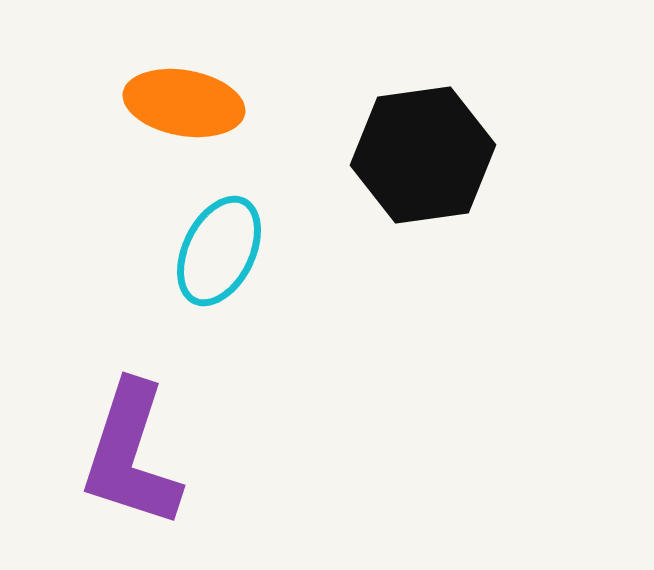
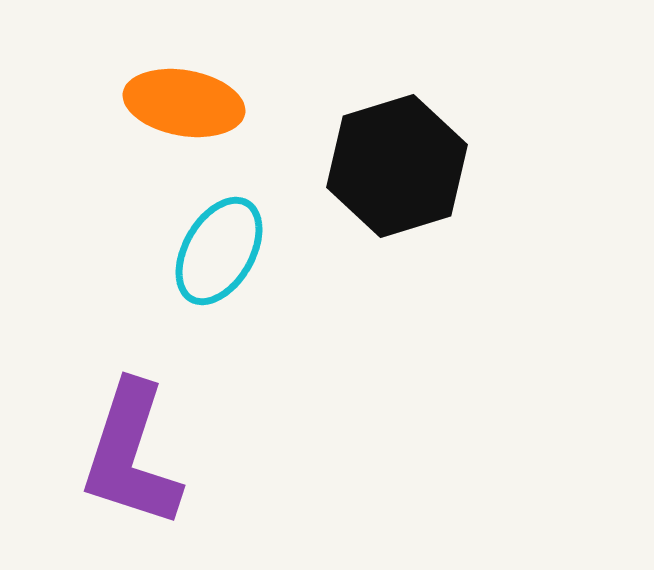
black hexagon: moved 26 px left, 11 px down; rotated 9 degrees counterclockwise
cyan ellipse: rotated 4 degrees clockwise
